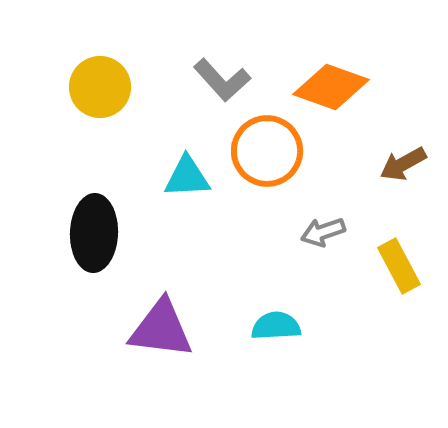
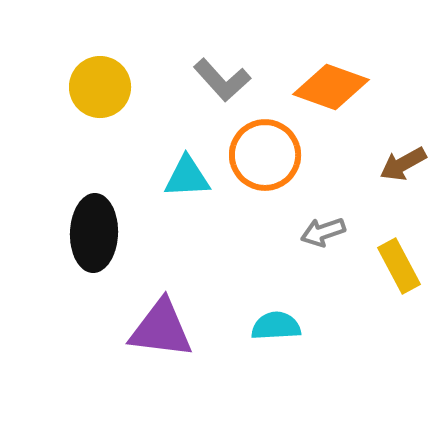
orange circle: moved 2 px left, 4 px down
